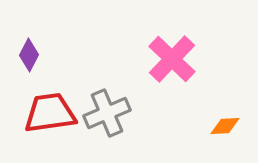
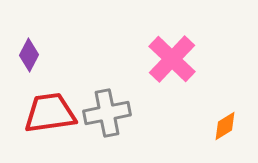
gray cross: rotated 12 degrees clockwise
orange diamond: rotated 28 degrees counterclockwise
